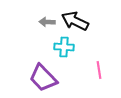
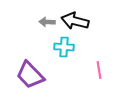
black arrow: rotated 12 degrees counterclockwise
purple trapezoid: moved 13 px left, 3 px up
